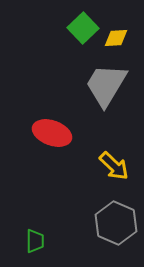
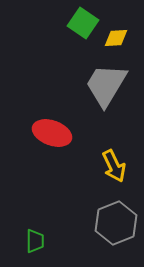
green square: moved 5 px up; rotated 12 degrees counterclockwise
yellow arrow: rotated 20 degrees clockwise
gray hexagon: rotated 15 degrees clockwise
